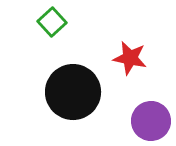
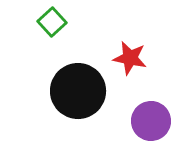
black circle: moved 5 px right, 1 px up
